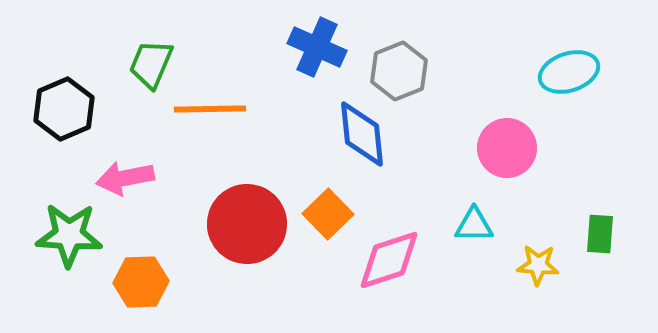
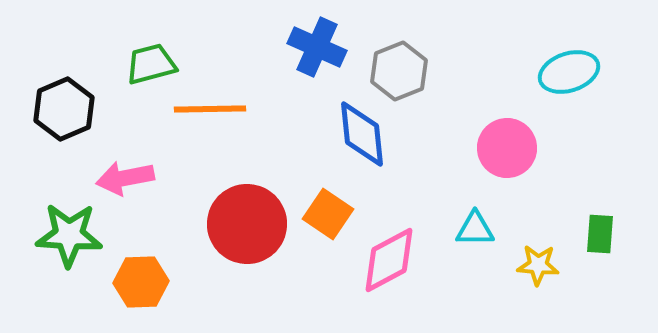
green trapezoid: rotated 52 degrees clockwise
orange square: rotated 12 degrees counterclockwise
cyan triangle: moved 1 px right, 4 px down
pink diamond: rotated 10 degrees counterclockwise
